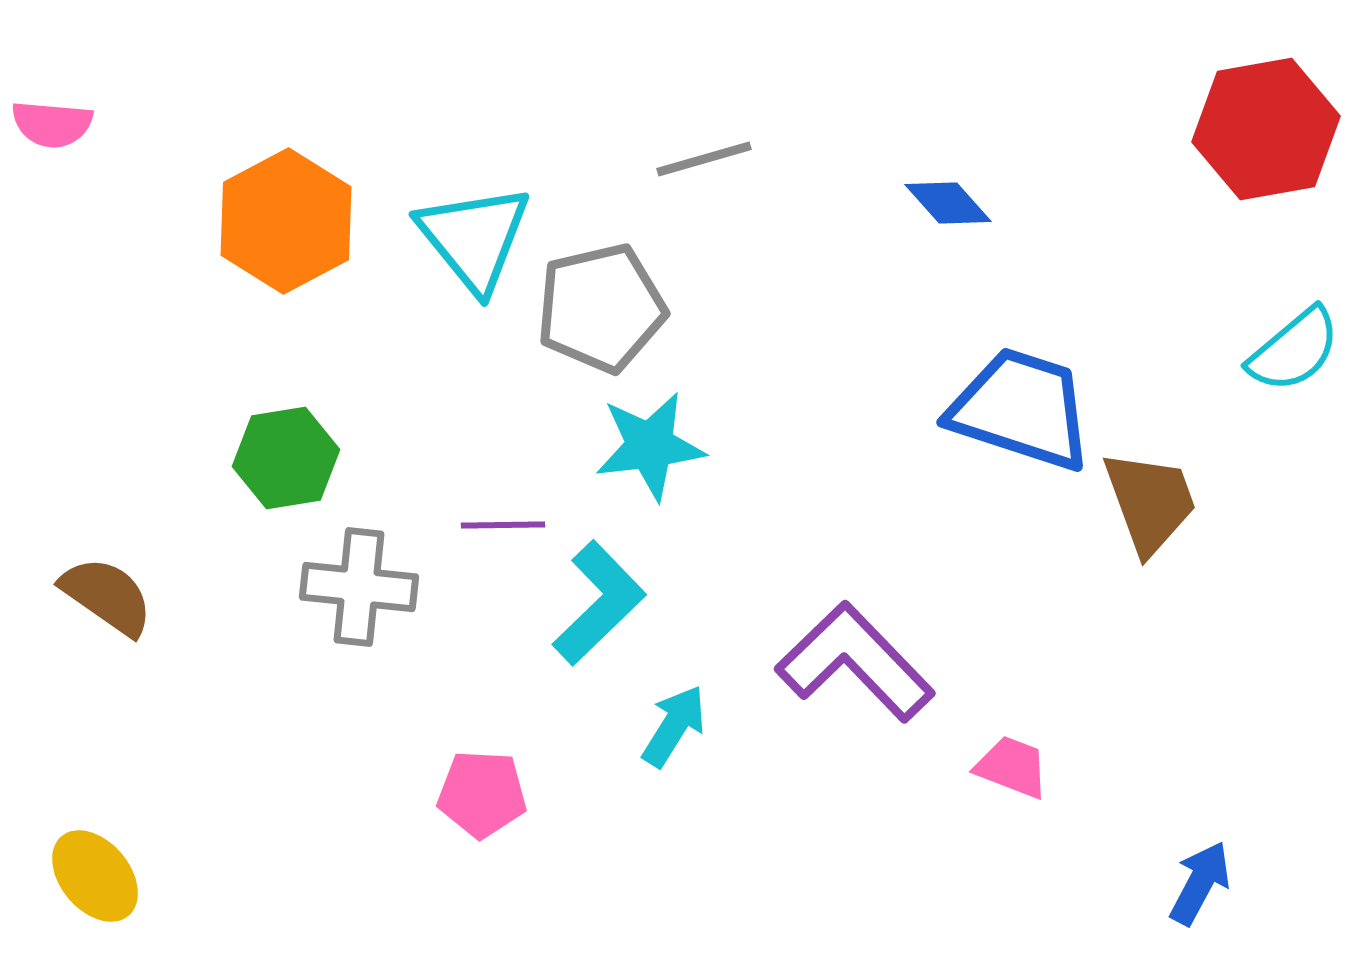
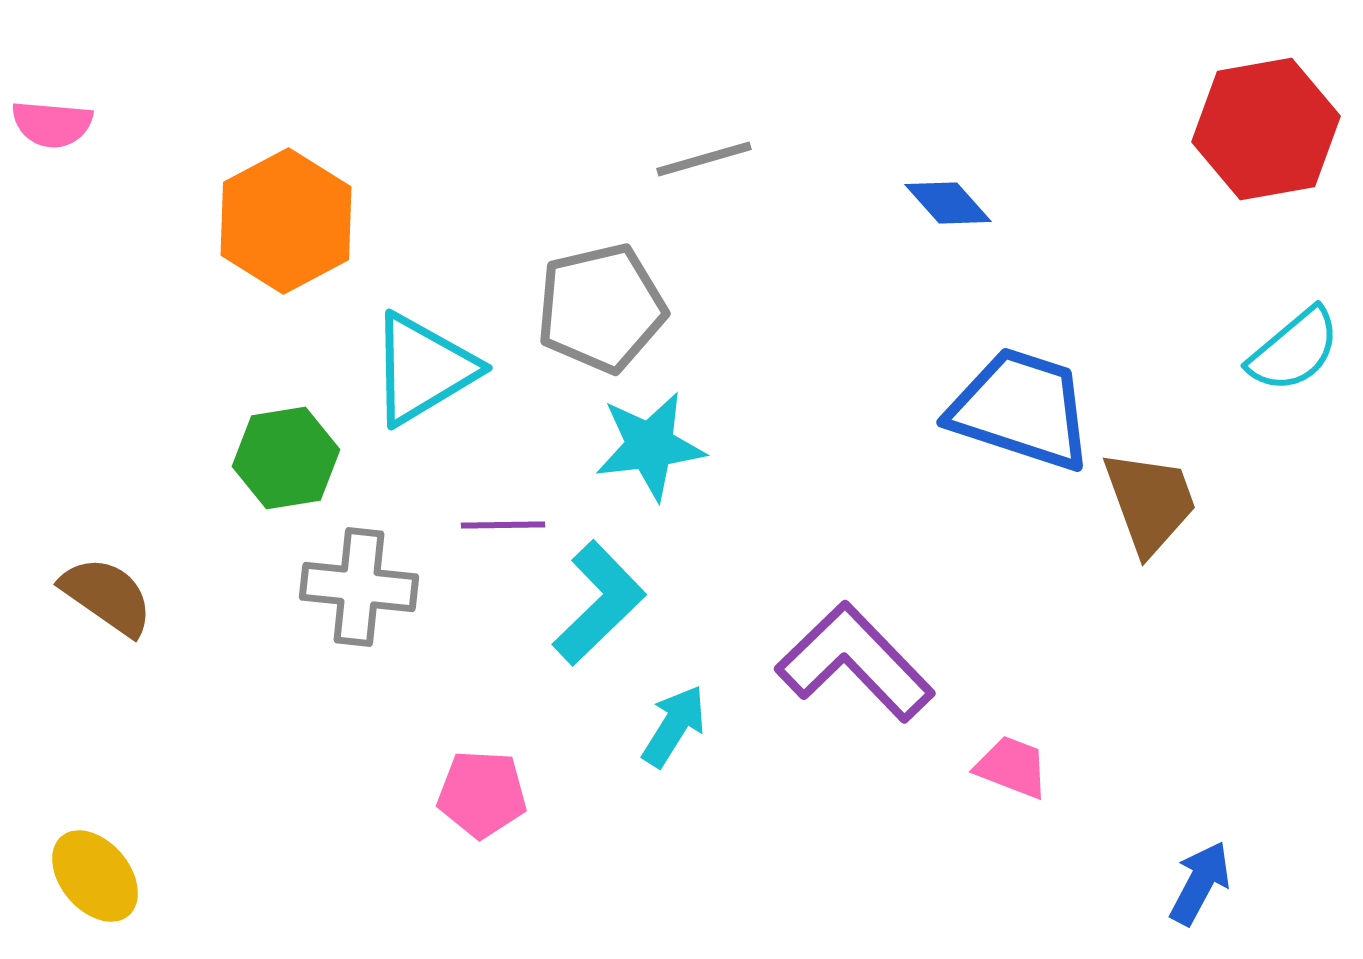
cyan triangle: moved 51 px left, 131 px down; rotated 38 degrees clockwise
